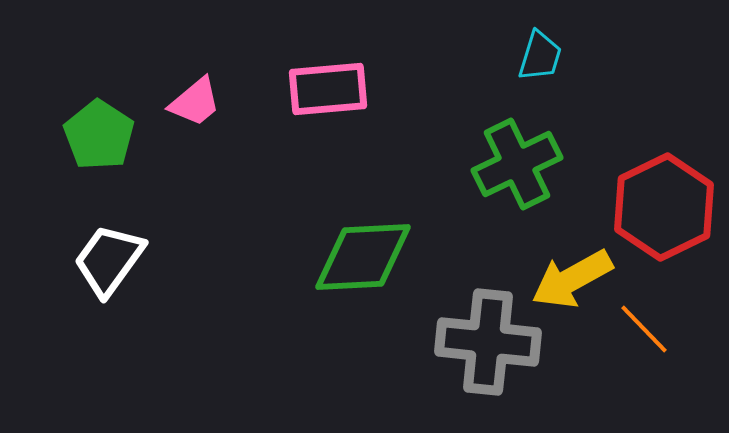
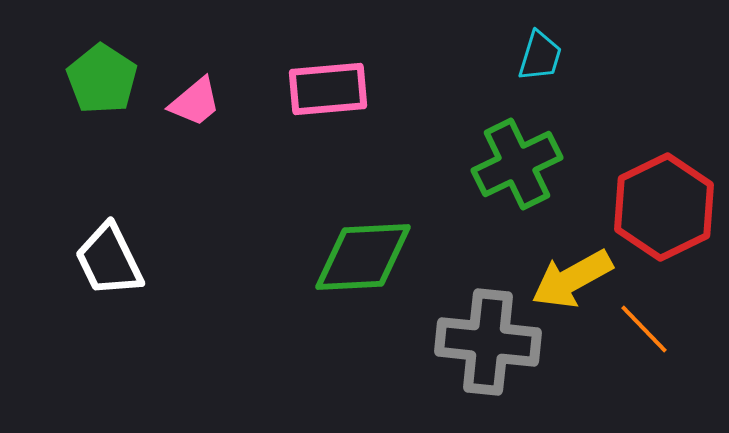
green pentagon: moved 3 px right, 56 px up
white trapezoid: rotated 62 degrees counterclockwise
